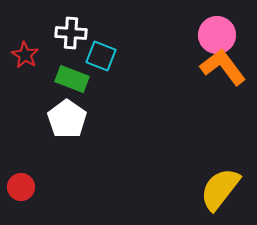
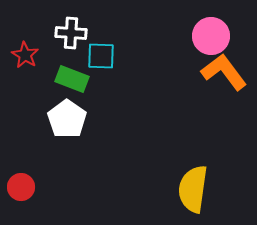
pink circle: moved 6 px left, 1 px down
cyan square: rotated 20 degrees counterclockwise
orange L-shape: moved 1 px right, 5 px down
yellow semicircle: moved 27 px left; rotated 30 degrees counterclockwise
